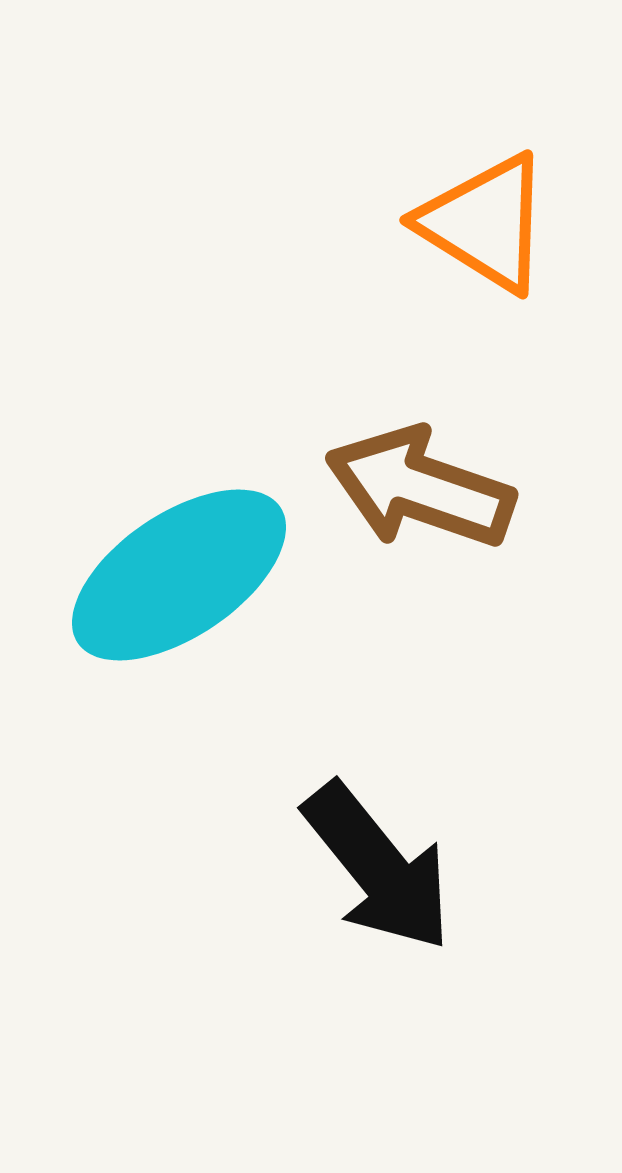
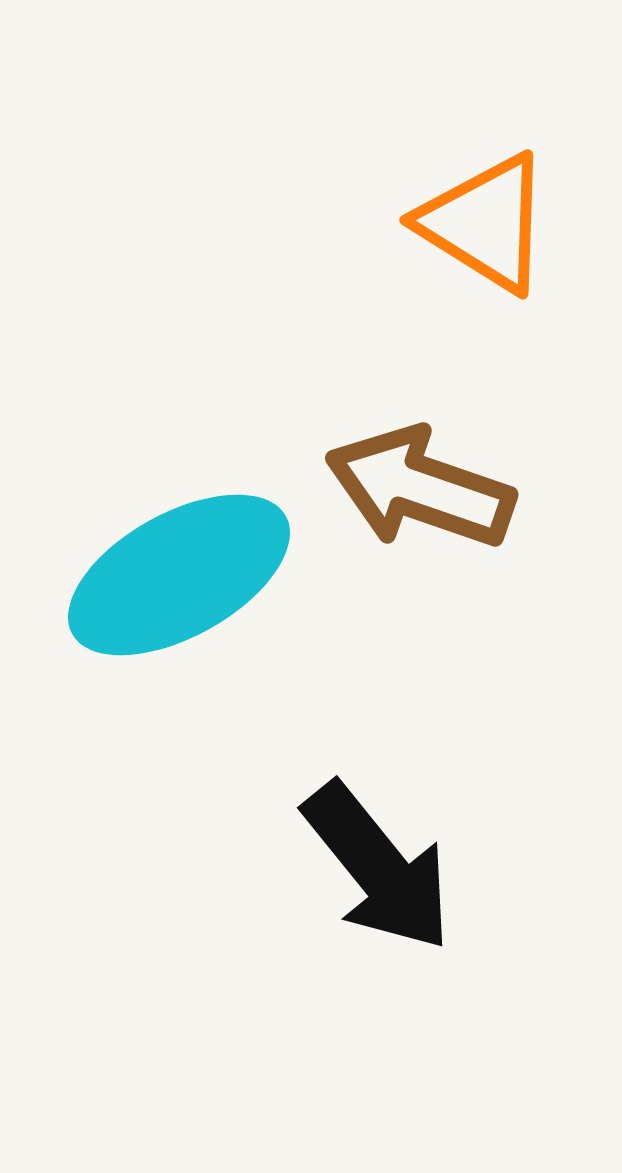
cyan ellipse: rotated 5 degrees clockwise
